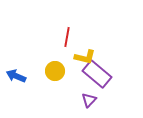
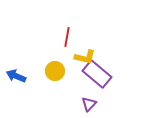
purple triangle: moved 4 px down
